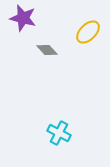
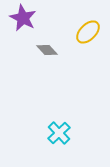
purple star: rotated 12 degrees clockwise
cyan cross: rotated 20 degrees clockwise
